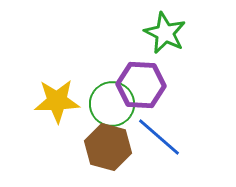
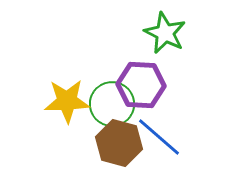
yellow star: moved 10 px right
brown hexagon: moved 11 px right, 4 px up
